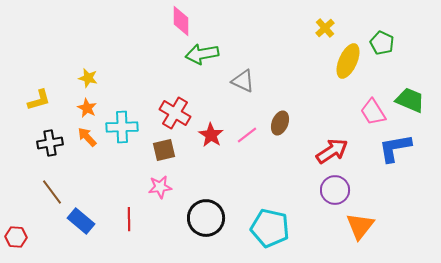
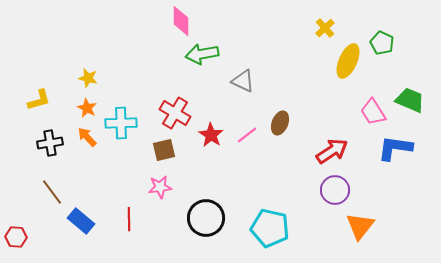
cyan cross: moved 1 px left, 4 px up
blue L-shape: rotated 18 degrees clockwise
